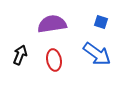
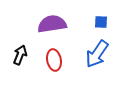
blue square: rotated 16 degrees counterclockwise
blue arrow: rotated 88 degrees clockwise
